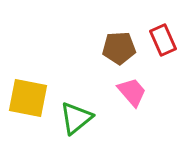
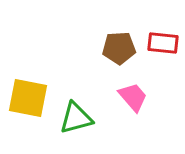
red rectangle: moved 3 px down; rotated 60 degrees counterclockwise
pink trapezoid: moved 1 px right, 5 px down
green triangle: rotated 24 degrees clockwise
